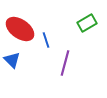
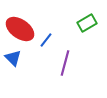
blue line: rotated 56 degrees clockwise
blue triangle: moved 1 px right, 2 px up
